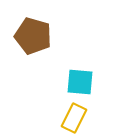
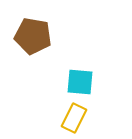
brown pentagon: rotated 6 degrees counterclockwise
